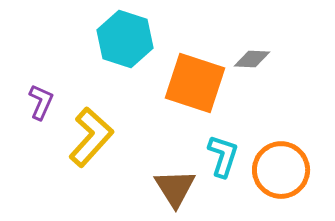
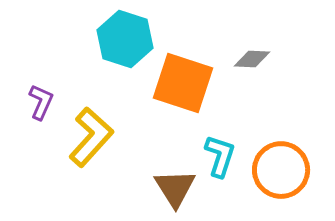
orange square: moved 12 px left
cyan L-shape: moved 3 px left
